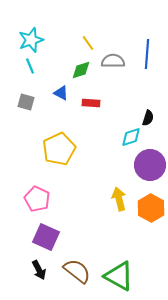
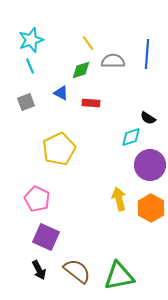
gray square: rotated 36 degrees counterclockwise
black semicircle: rotated 105 degrees clockwise
green triangle: rotated 40 degrees counterclockwise
